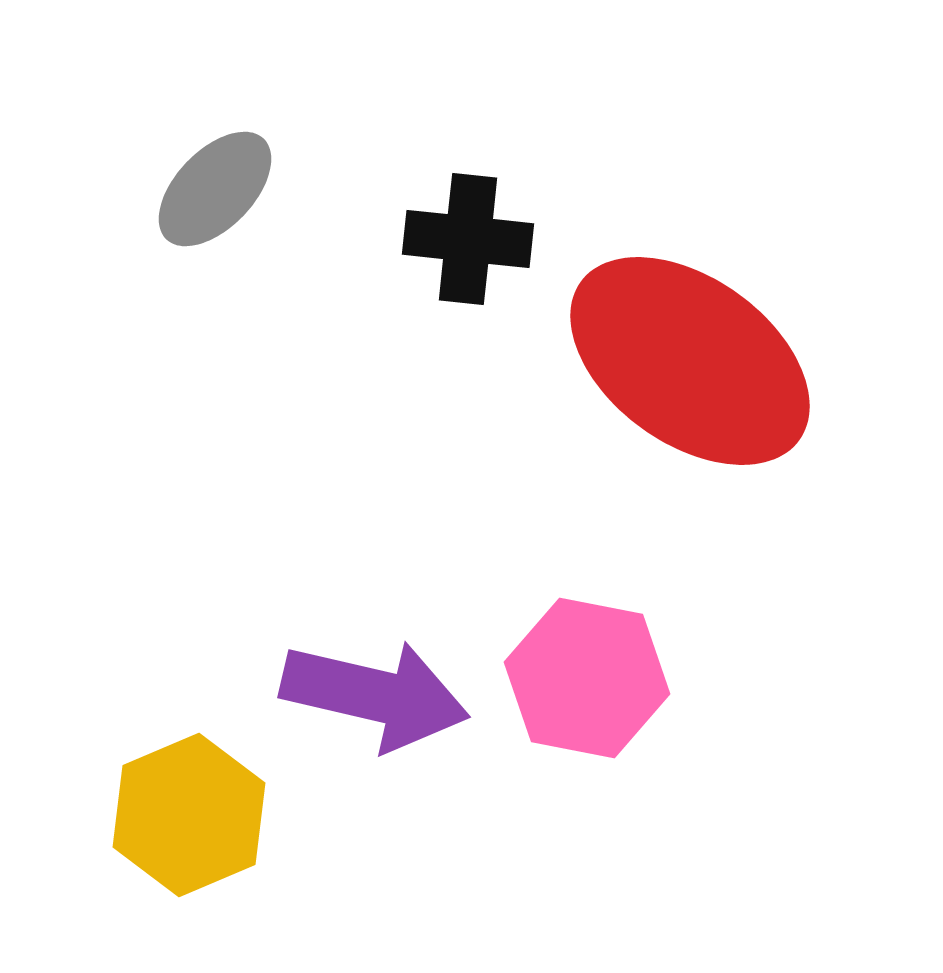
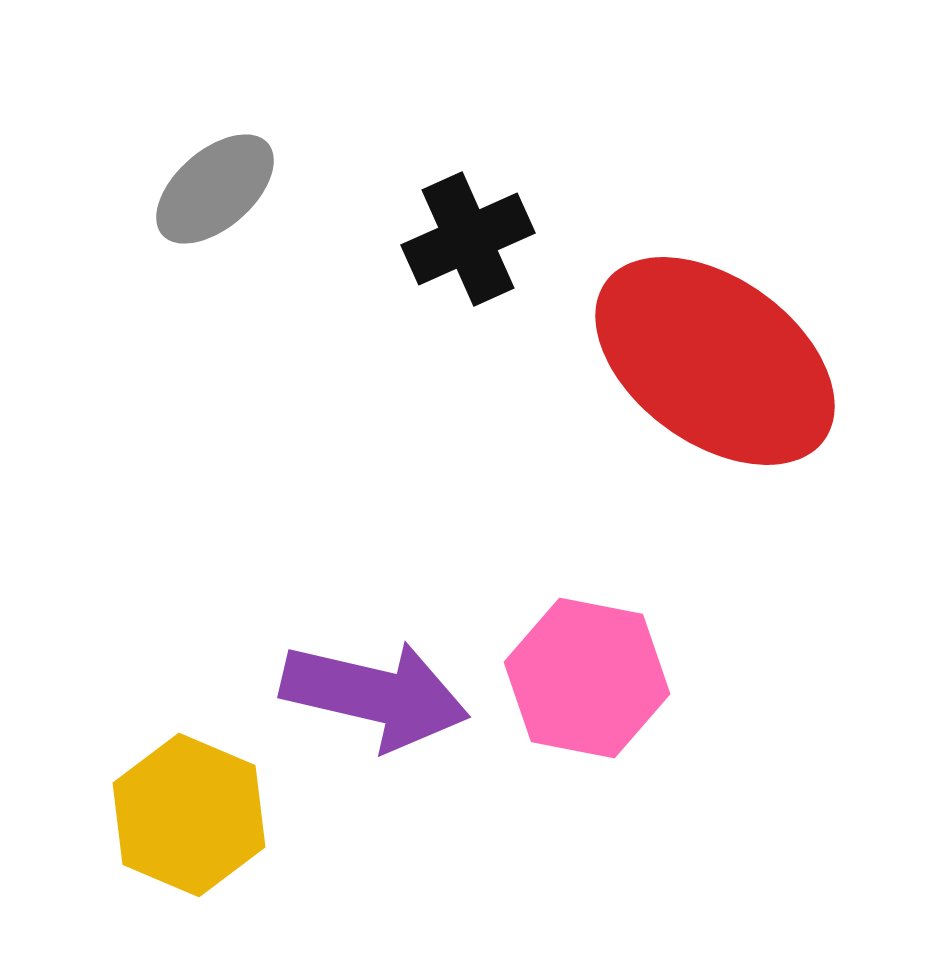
gray ellipse: rotated 5 degrees clockwise
black cross: rotated 30 degrees counterclockwise
red ellipse: moved 25 px right
yellow hexagon: rotated 14 degrees counterclockwise
